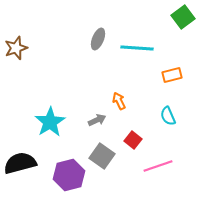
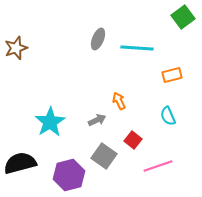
gray square: moved 2 px right
